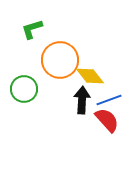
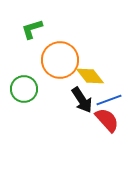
black arrow: rotated 144 degrees clockwise
